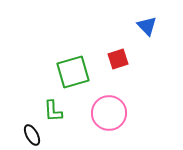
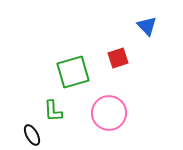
red square: moved 1 px up
